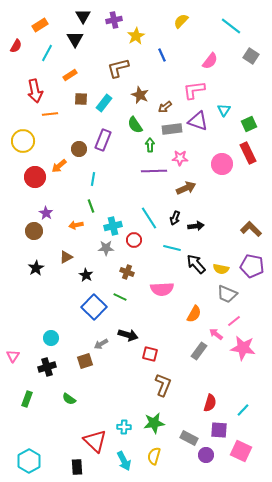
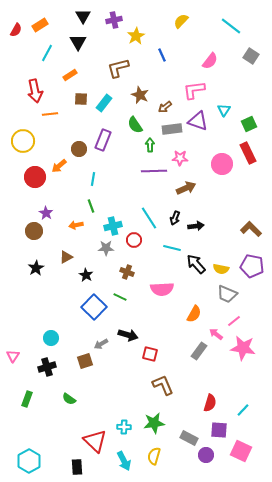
black triangle at (75, 39): moved 3 px right, 3 px down
red semicircle at (16, 46): moved 16 px up
brown L-shape at (163, 385): rotated 45 degrees counterclockwise
